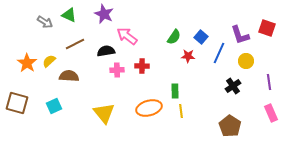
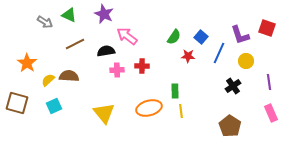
yellow semicircle: moved 1 px left, 19 px down
